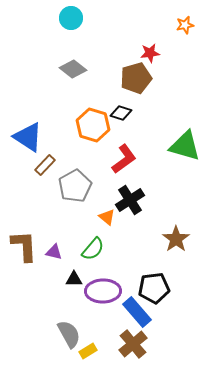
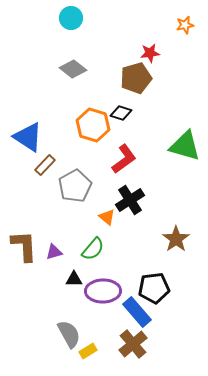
purple triangle: rotated 30 degrees counterclockwise
